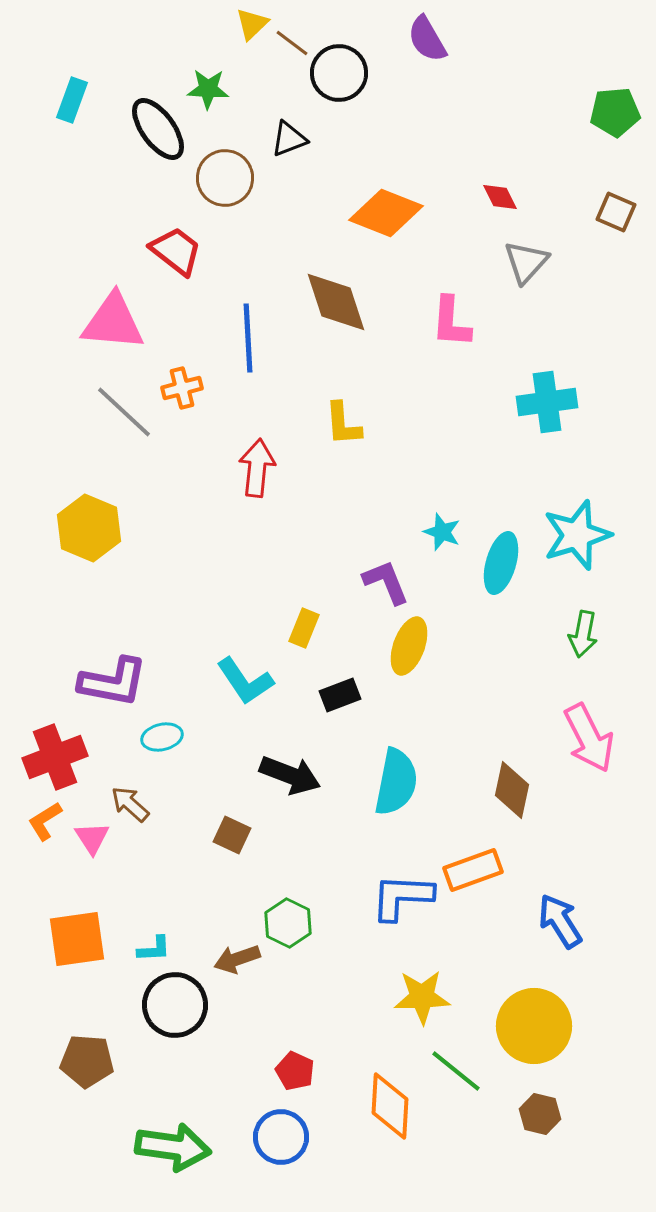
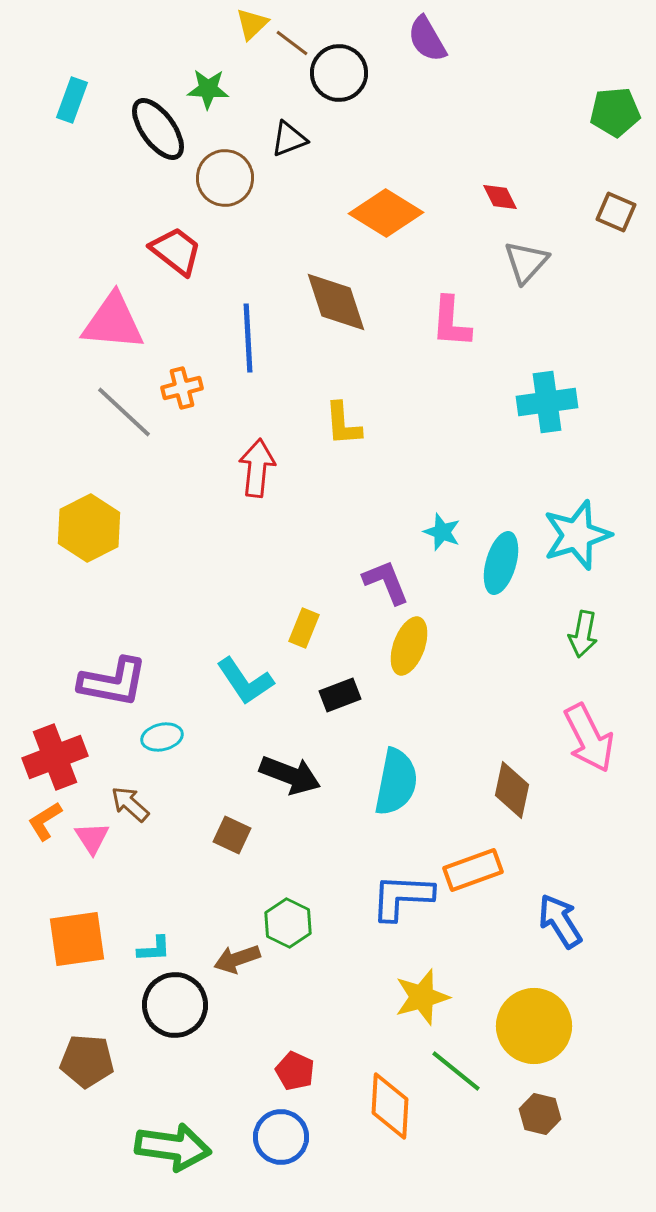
orange diamond at (386, 213): rotated 10 degrees clockwise
yellow hexagon at (89, 528): rotated 10 degrees clockwise
yellow star at (422, 997): rotated 14 degrees counterclockwise
